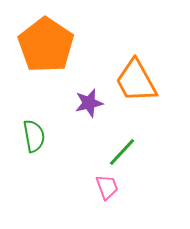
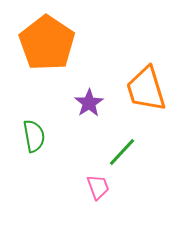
orange pentagon: moved 1 px right, 2 px up
orange trapezoid: moved 10 px right, 8 px down; rotated 12 degrees clockwise
purple star: rotated 20 degrees counterclockwise
pink trapezoid: moved 9 px left
